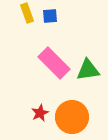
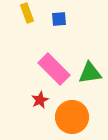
blue square: moved 9 px right, 3 px down
pink rectangle: moved 6 px down
green triangle: moved 2 px right, 3 px down
red star: moved 13 px up
